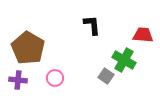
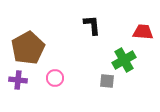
red trapezoid: moved 3 px up
brown pentagon: rotated 12 degrees clockwise
green cross: rotated 30 degrees clockwise
gray square: moved 1 px right, 5 px down; rotated 28 degrees counterclockwise
